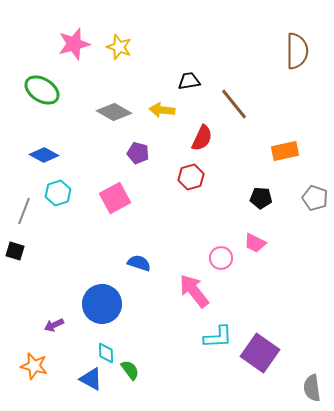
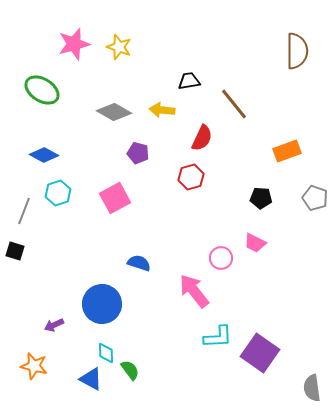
orange rectangle: moved 2 px right; rotated 8 degrees counterclockwise
